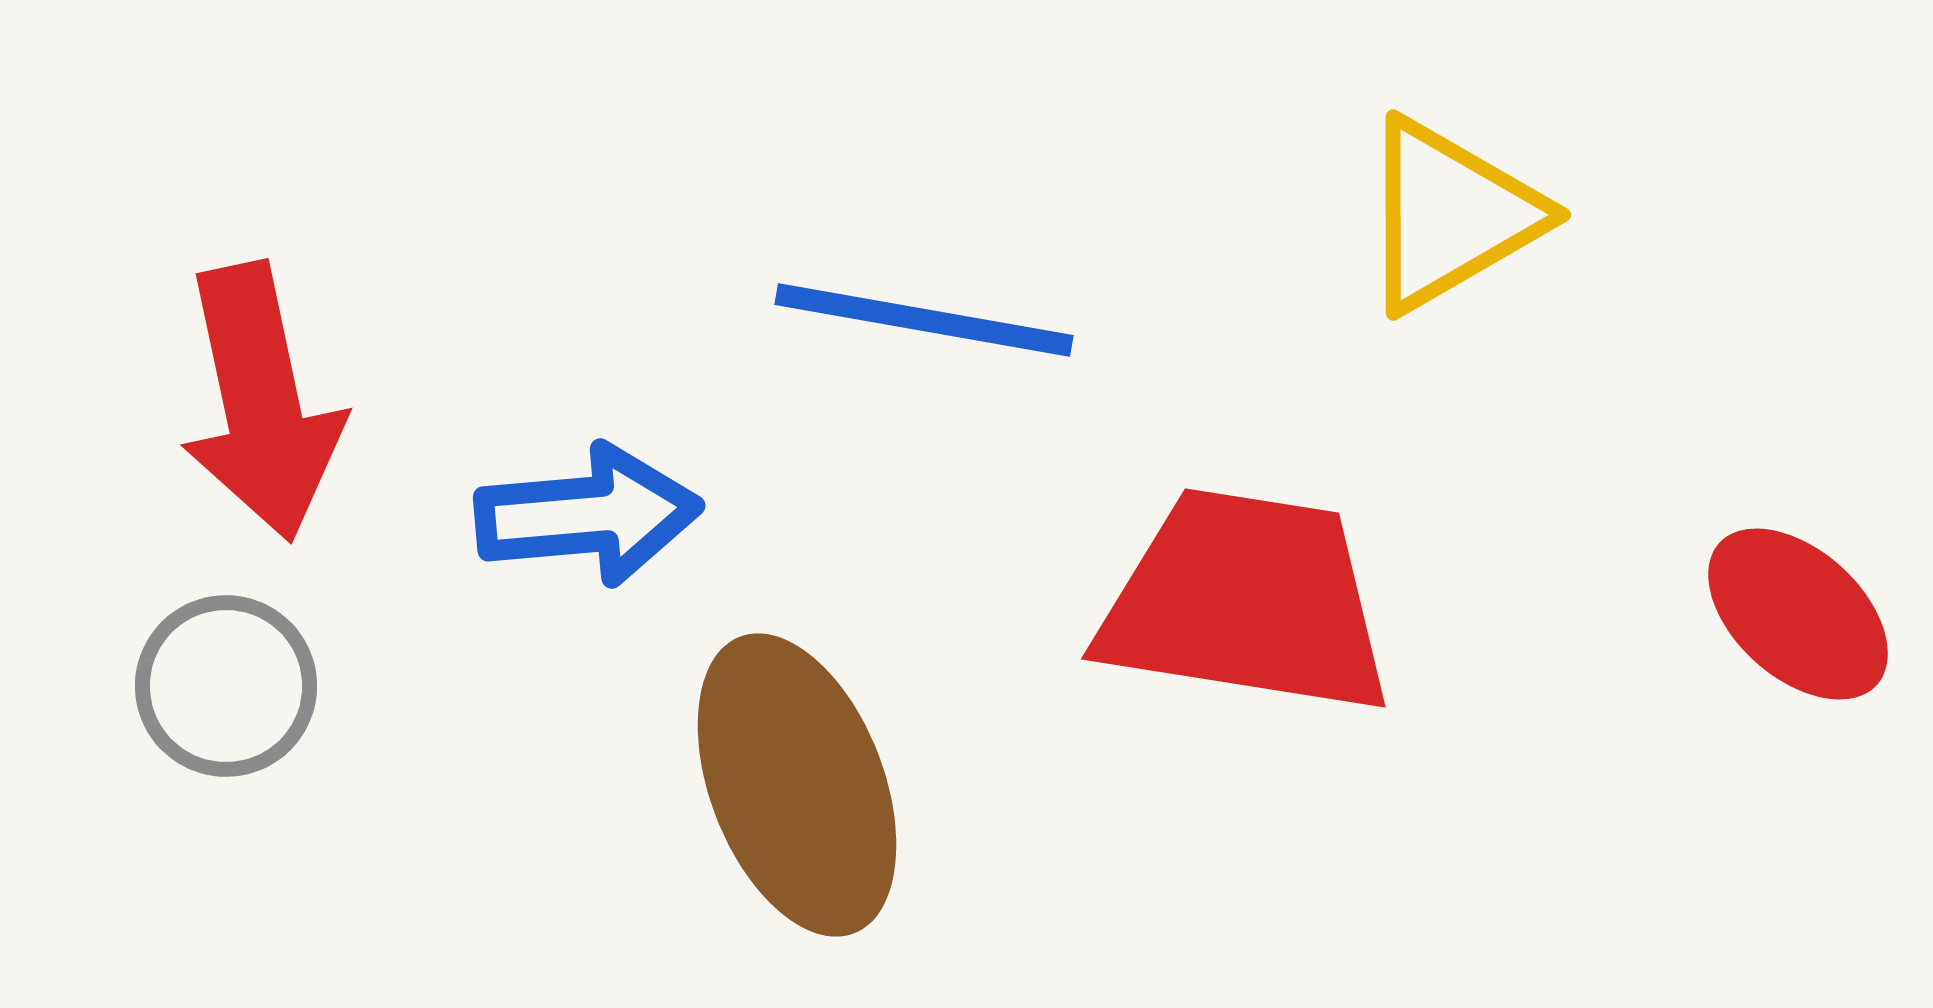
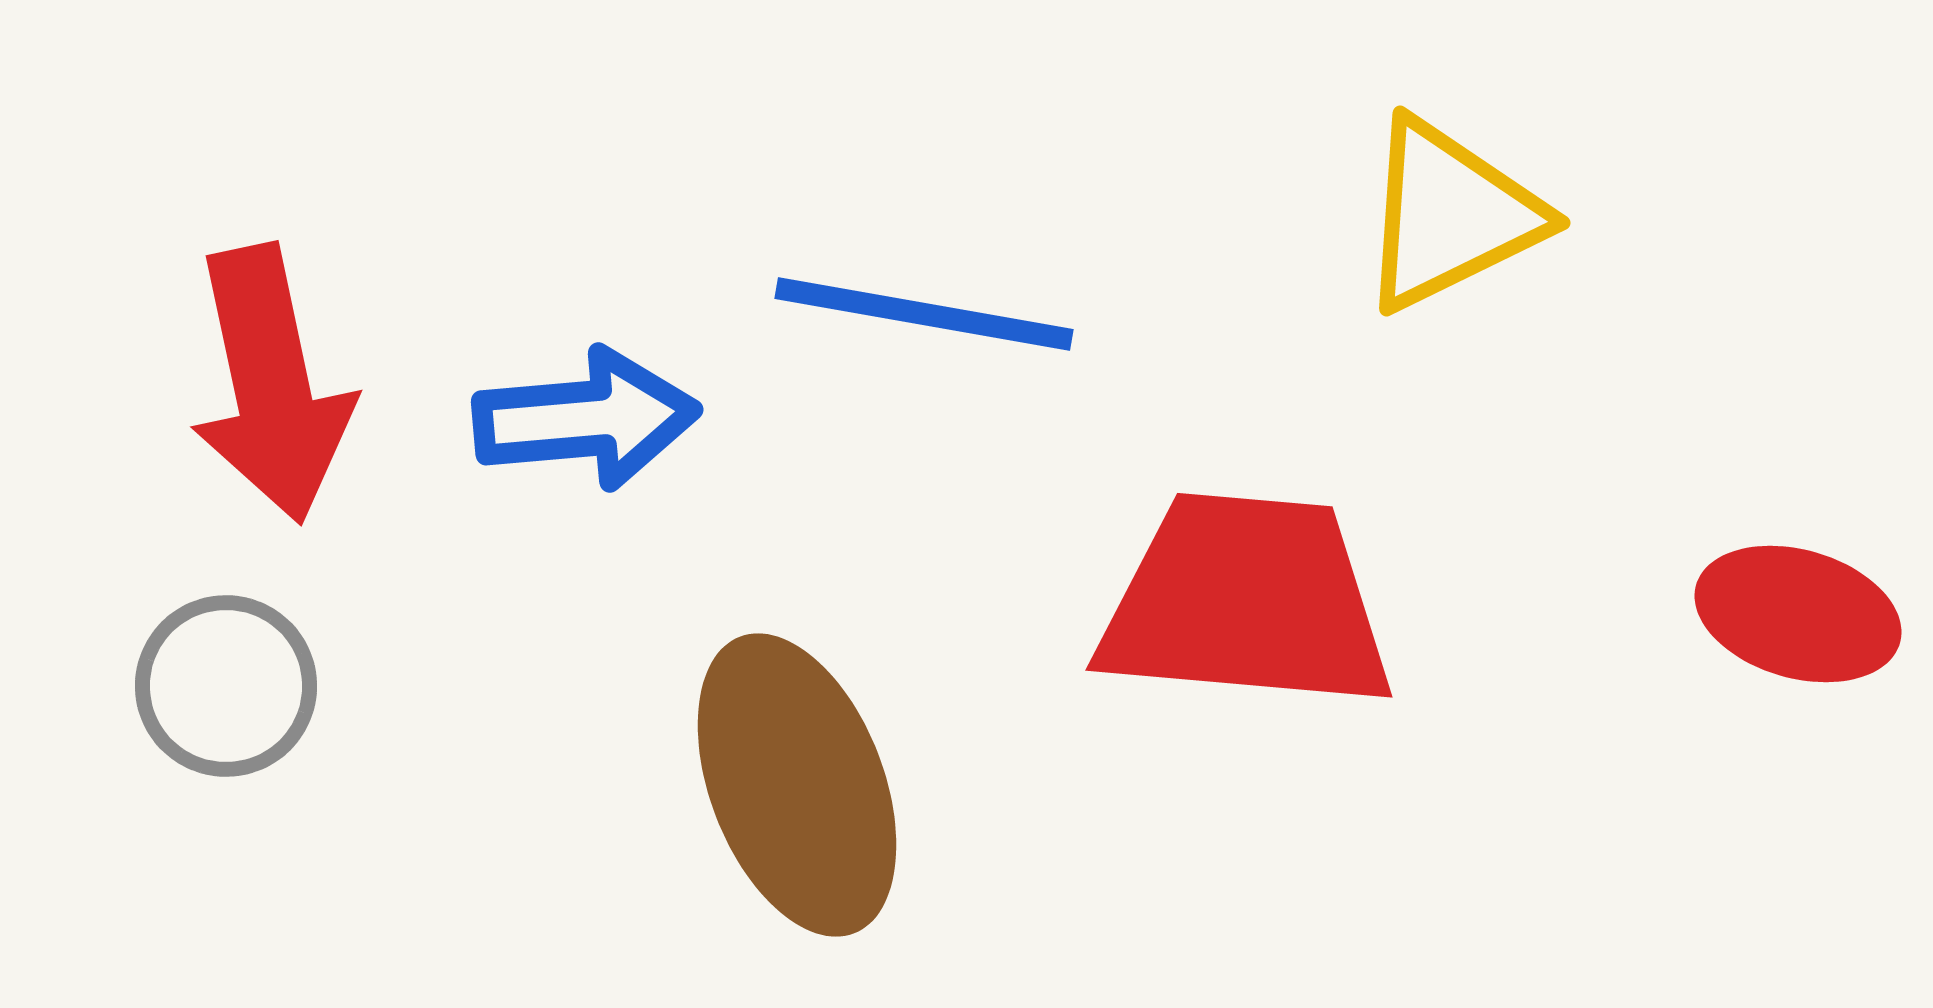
yellow triangle: rotated 4 degrees clockwise
blue line: moved 6 px up
red arrow: moved 10 px right, 18 px up
blue arrow: moved 2 px left, 96 px up
red trapezoid: rotated 4 degrees counterclockwise
red ellipse: rotated 26 degrees counterclockwise
